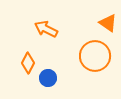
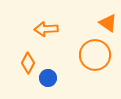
orange arrow: rotated 30 degrees counterclockwise
orange circle: moved 1 px up
